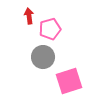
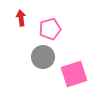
red arrow: moved 8 px left, 2 px down
pink square: moved 5 px right, 7 px up
